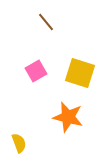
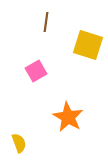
brown line: rotated 48 degrees clockwise
yellow square: moved 8 px right, 28 px up
orange star: rotated 16 degrees clockwise
